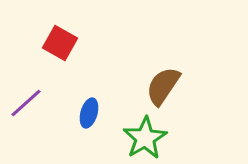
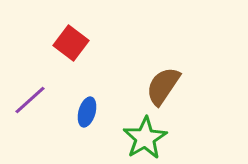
red square: moved 11 px right; rotated 8 degrees clockwise
purple line: moved 4 px right, 3 px up
blue ellipse: moved 2 px left, 1 px up
